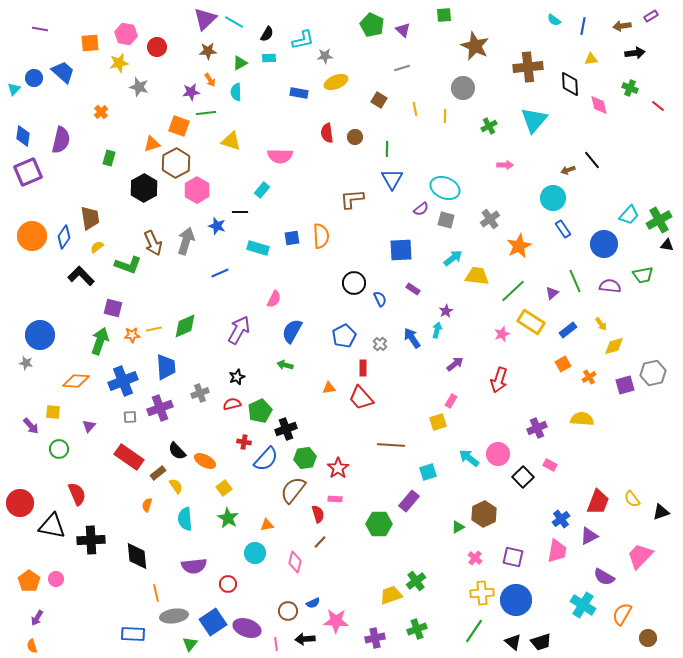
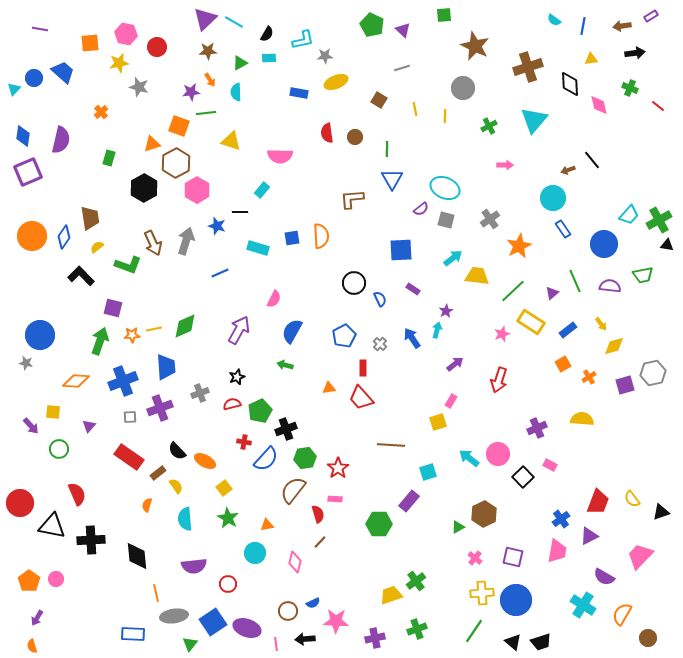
brown cross at (528, 67): rotated 12 degrees counterclockwise
